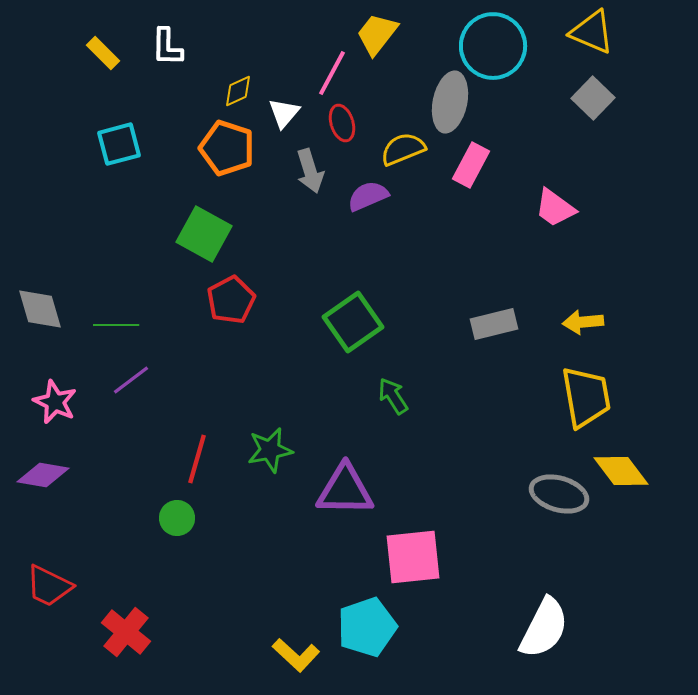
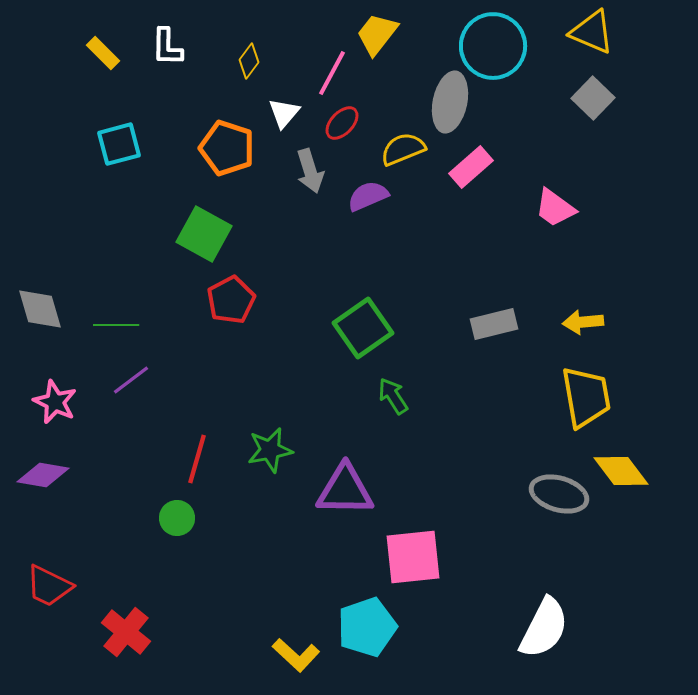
yellow diamond at (238, 91): moved 11 px right, 30 px up; rotated 28 degrees counterclockwise
red ellipse at (342, 123): rotated 60 degrees clockwise
pink rectangle at (471, 165): moved 2 px down; rotated 21 degrees clockwise
green square at (353, 322): moved 10 px right, 6 px down
